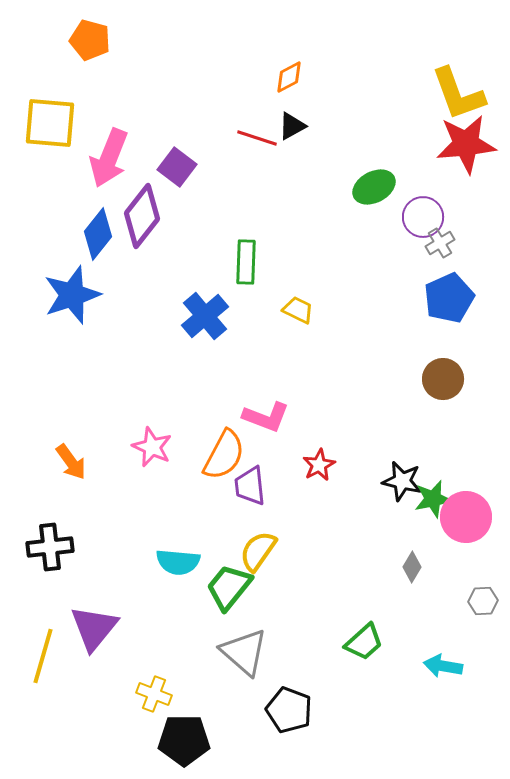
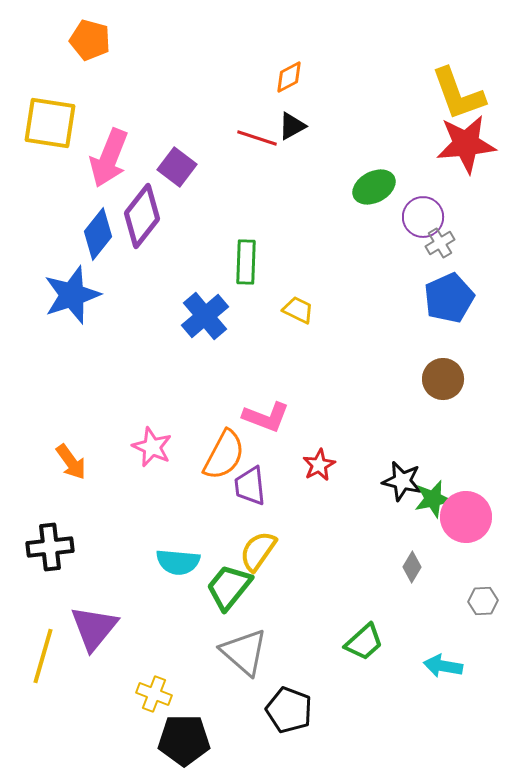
yellow square at (50, 123): rotated 4 degrees clockwise
